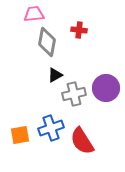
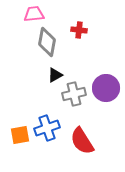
blue cross: moved 4 px left
